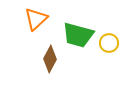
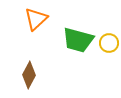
green trapezoid: moved 5 px down
brown diamond: moved 21 px left, 16 px down
